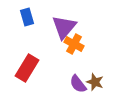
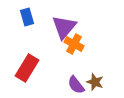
purple semicircle: moved 2 px left, 1 px down
